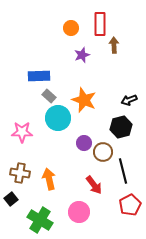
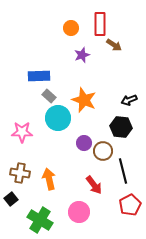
brown arrow: rotated 126 degrees clockwise
black hexagon: rotated 20 degrees clockwise
brown circle: moved 1 px up
